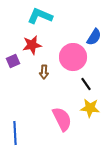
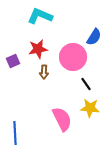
red star: moved 6 px right, 4 px down
